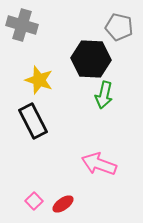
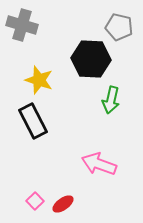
green arrow: moved 7 px right, 5 px down
pink square: moved 1 px right
